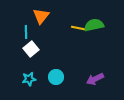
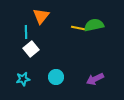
cyan star: moved 6 px left
